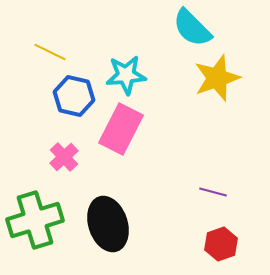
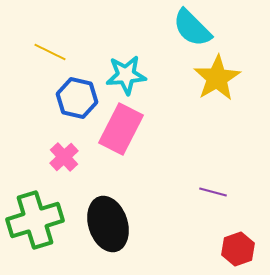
yellow star: rotated 12 degrees counterclockwise
blue hexagon: moved 3 px right, 2 px down
red hexagon: moved 17 px right, 5 px down
